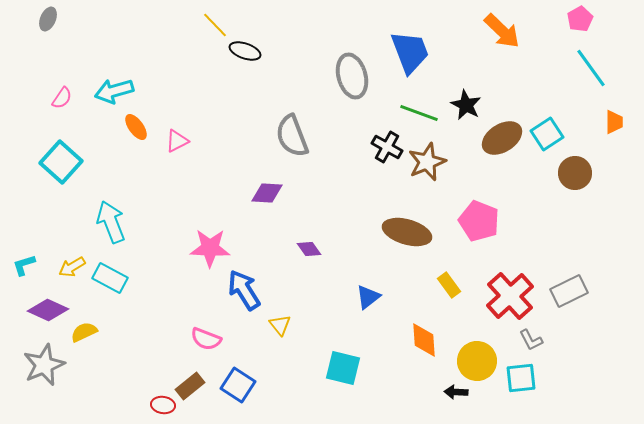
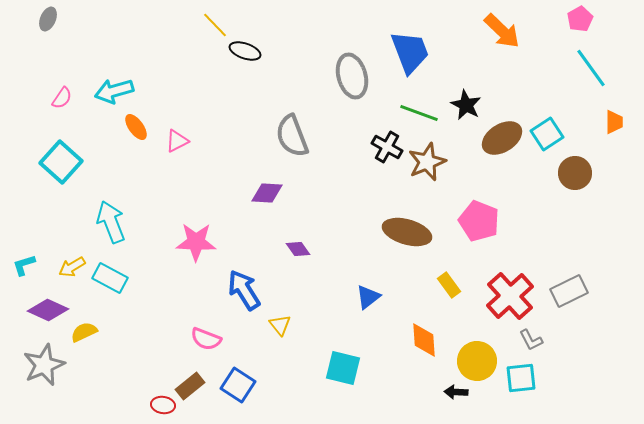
pink star at (210, 248): moved 14 px left, 6 px up
purple diamond at (309, 249): moved 11 px left
